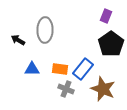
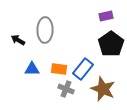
purple rectangle: rotated 56 degrees clockwise
orange rectangle: moved 1 px left
